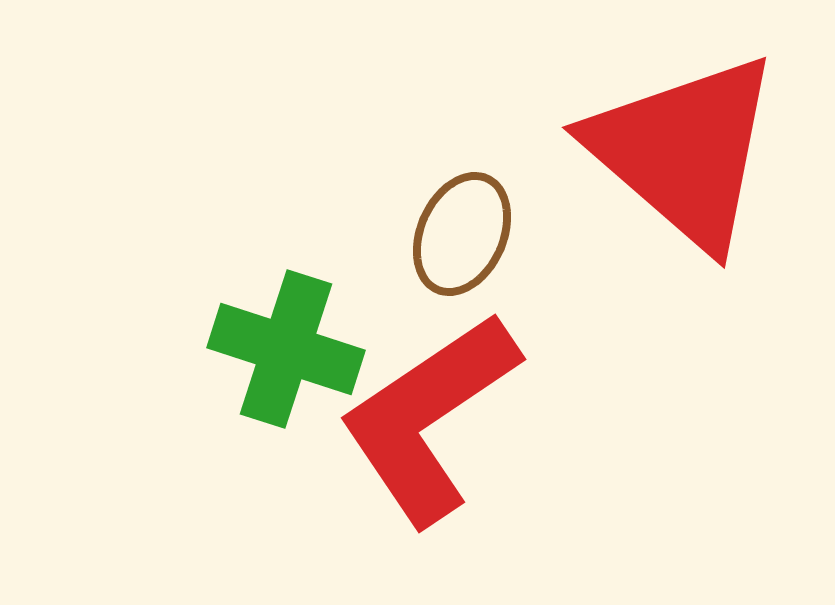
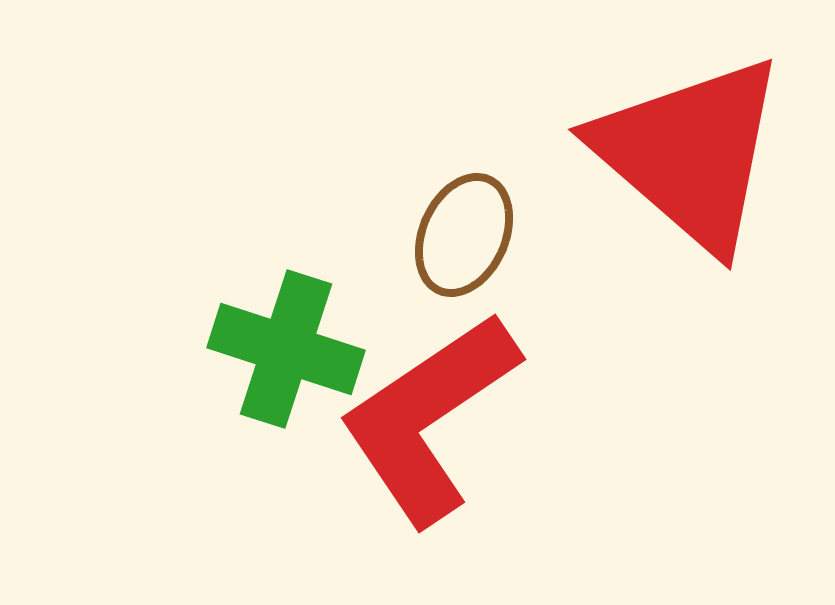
red triangle: moved 6 px right, 2 px down
brown ellipse: moved 2 px right, 1 px down
